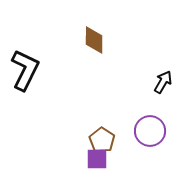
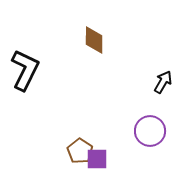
brown pentagon: moved 22 px left, 11 px down
